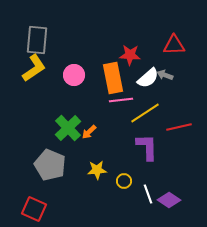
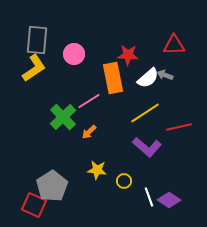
red star: moved 2 px left
pink circle: moved 21 px up
pink line: moved 32 px left, 1 px down; rotated 25 degrees counterclockwise
green cross: moved 5 px left, 11 px up
purple L-shape: rotated 132 degrees clockwise
gray pentagon: moved 2 px right, 21 px down; rotated 16 degrees clockwise
yellow star: rotated 12 degrees clockwise
white line: moved 1 px right, 3 px down
red square: moved 4 px up
